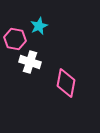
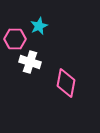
pink hexagon: rotated 10 degrees counterclockwise
